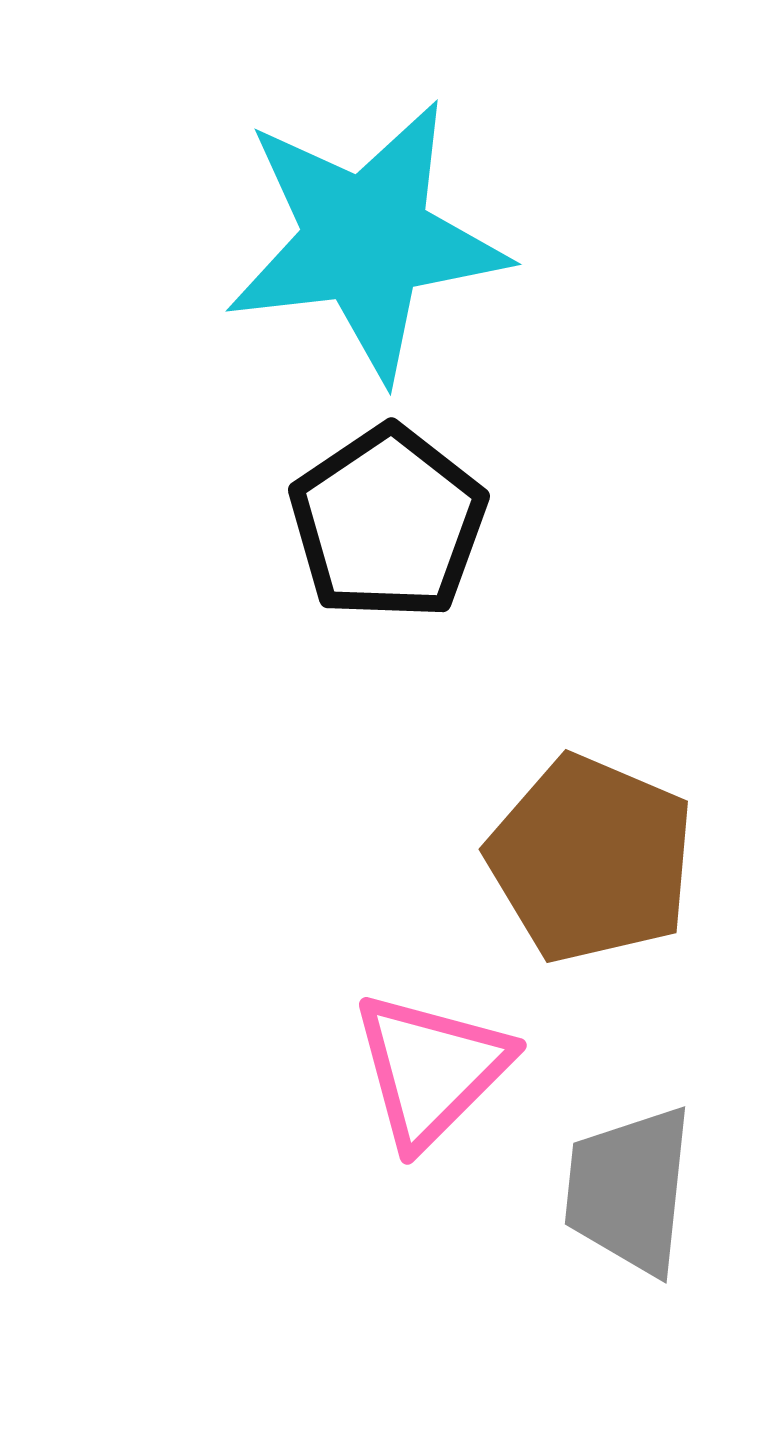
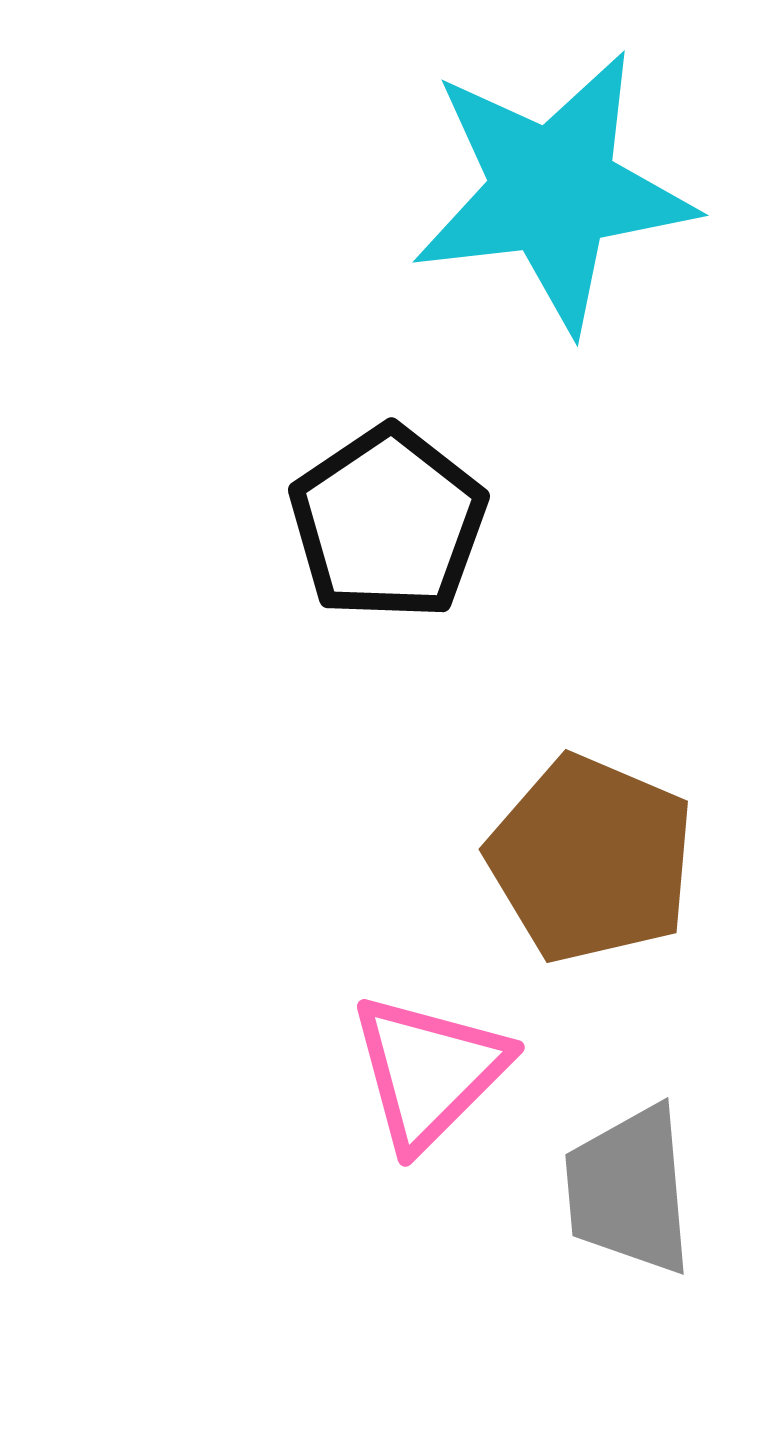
cyan star: moved 187 px right, 49 px up
pink triangle: moved 2 px left, 2 px down
gray trapezoid: rotated 11 degrees counterclockwise
